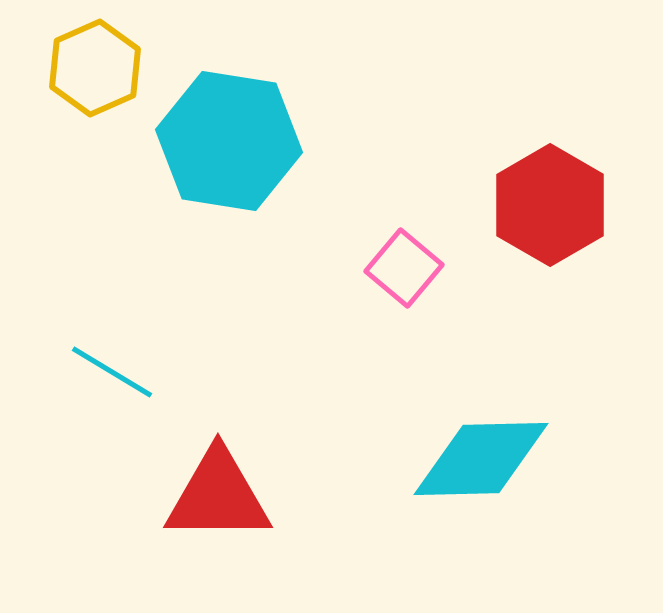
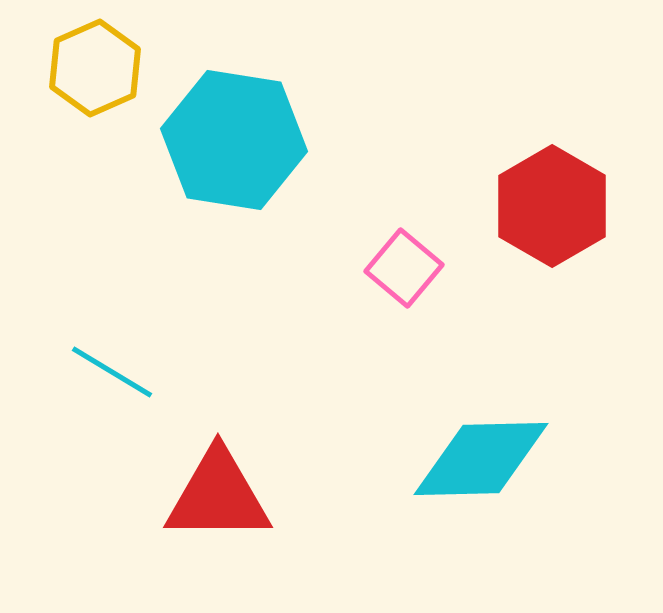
cyan hexagon: moved 5 px right, 1 px up
red hexagon: moved 2 px right, 1 px down
